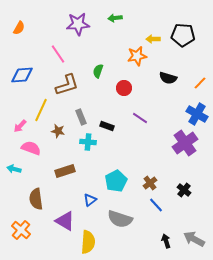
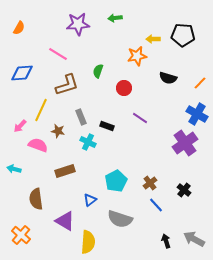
pink line: rotated 24 degrees counterclockwise
blue diamond: moved 2 px up
cyan cross: rotated 21 degrees clockwise
pink semicircle: moved 7 px right, 3 px up
orange cross: moved 5 px down
